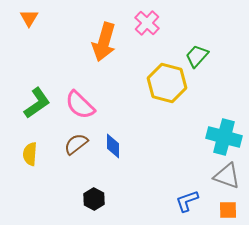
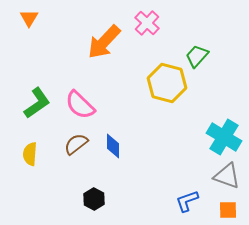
orange arrow: rotated 27 degrees clockwise
cyan cross: rotated 16 degrees clockwise
